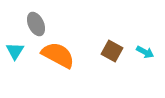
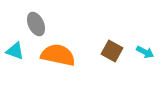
cyan triangle: rotated 42 degrees counterclockwise
orange semicircle: rotated 16 degrees counterclockwise
